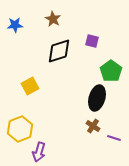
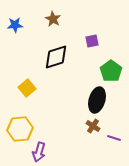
purple square: rotated 24 degrees counterclockwise
black diamond: moved 3 px left, 6 px down
yellow square: moved 3 px left, 2 px down; rotated 12 degrees counterclockwise
black ellipse: moved 2 px down
yellow hexagon: rotated 15 degrees clockwise
